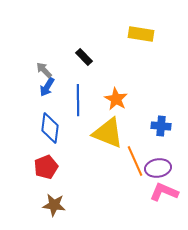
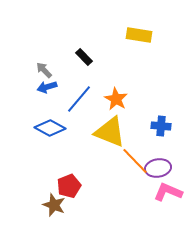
yellow rectangle: moved 2 px left, 1 px down
blue arrow: rotated 42 degrees clockwise
blue line: moved 1 px right, 1 px up; rotated 40 degrees clockwise
blue diamond: rotated 68 degrees counterclockwise
yellow triangle: moved 2 px right, 1 px up
orange line: rotated 20 degrees counterclockwise
red pentagon: moved 23 px right, 19 px down
pink L-shape: moved 4 px right
brown star: rotated 15 degrees clockwise
